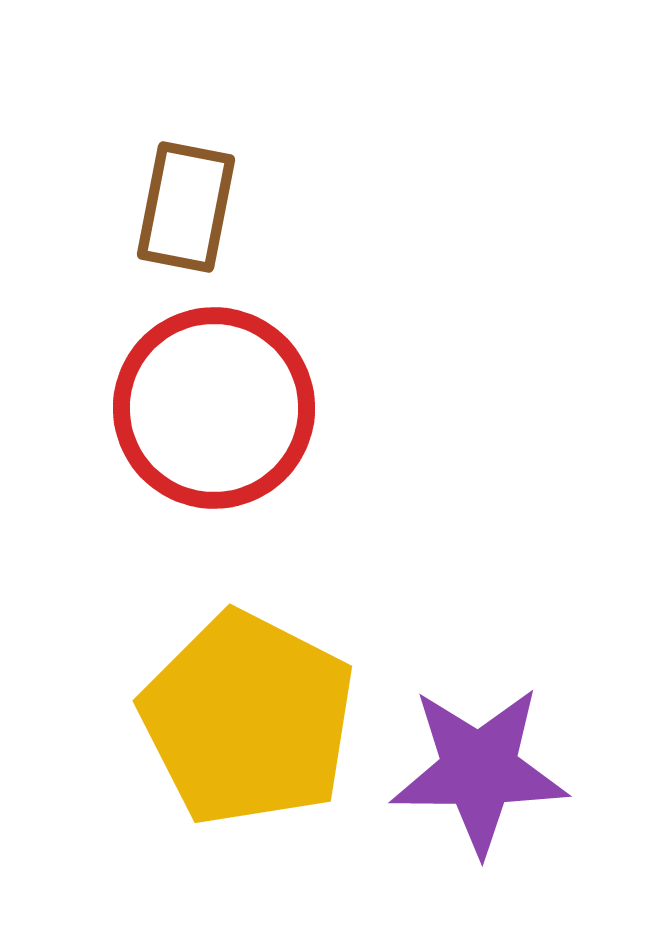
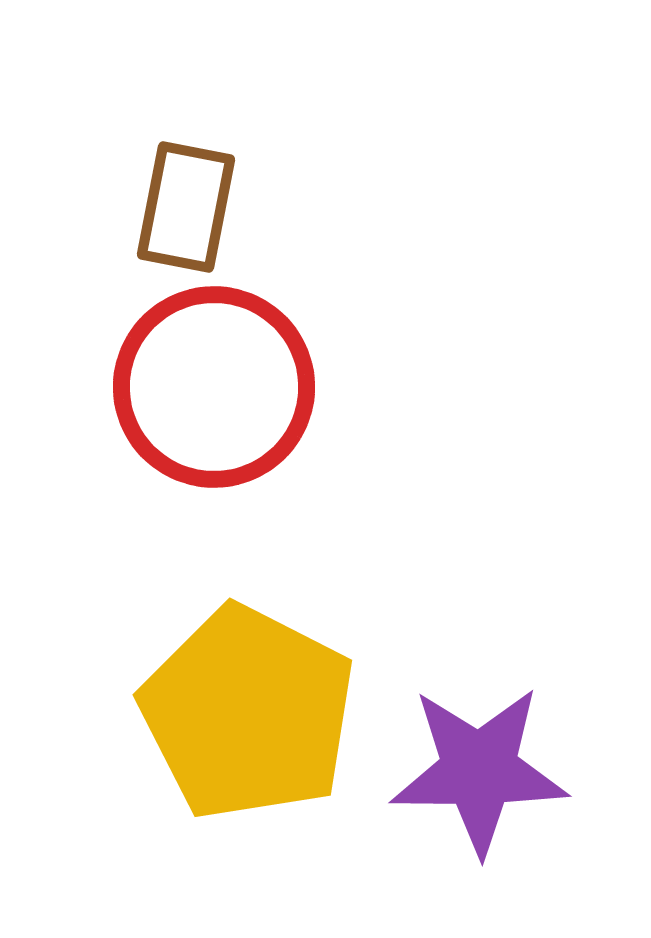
red circle: moved 21 px up
yellow pentagon: moved 6 px up
